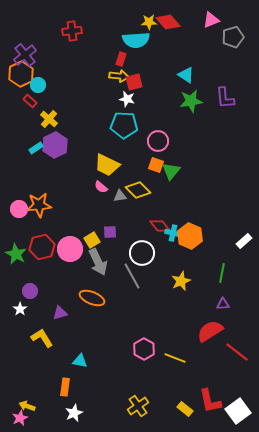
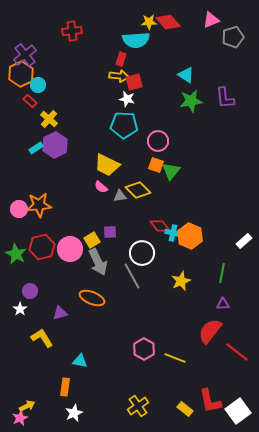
red semicircle at (210, 331): rotated 20 degrees counterclockwise
yellow arrow at (27, 406): rotated 133 degrees clockwise
